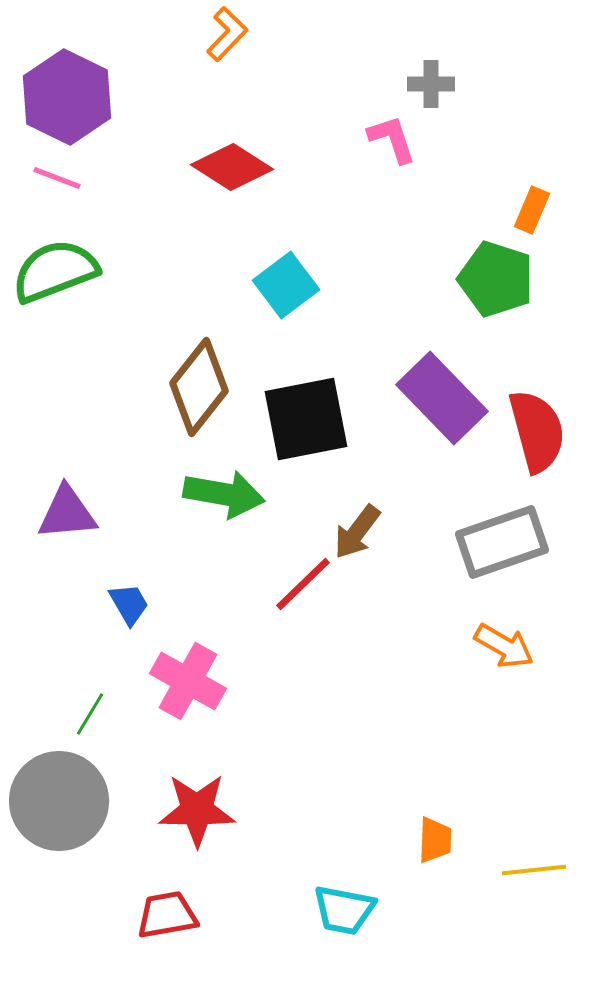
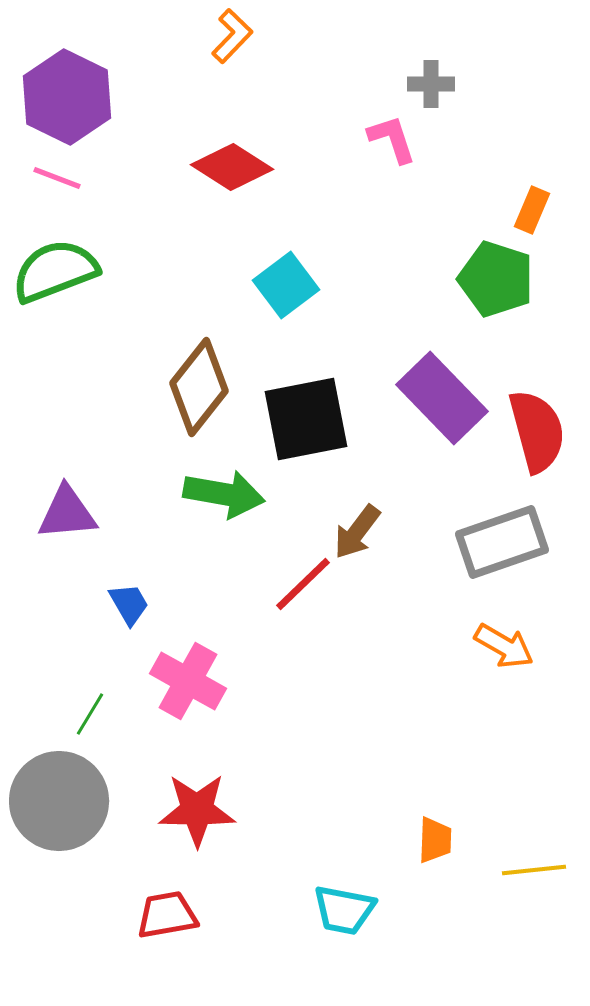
orange L-shape: moved 5 px right, 2 px down
